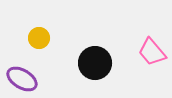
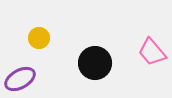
purple ellipse: moved 2 px left; rotated 60 degrees counterclockwise
